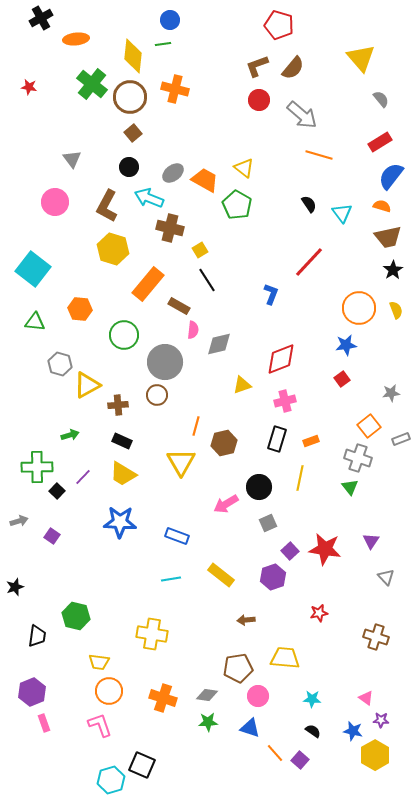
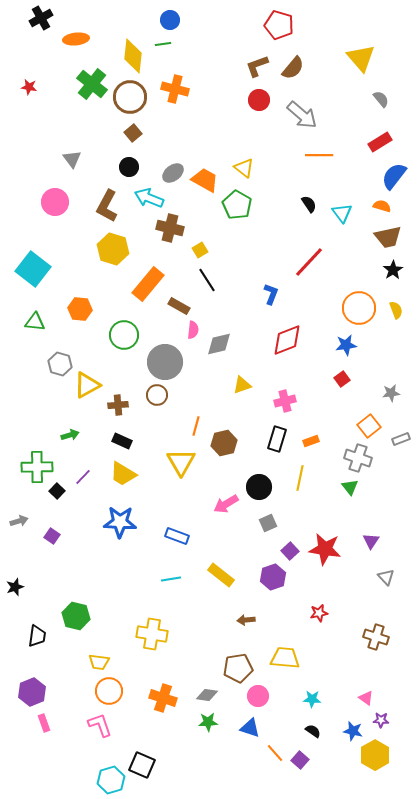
orange line at (319, 155): rotated 16 degrees counterclockwise
blue semicircle at (391, 176): moved 3 px right
red diamond at (281, 359): moved 6 px right, 19 px up
